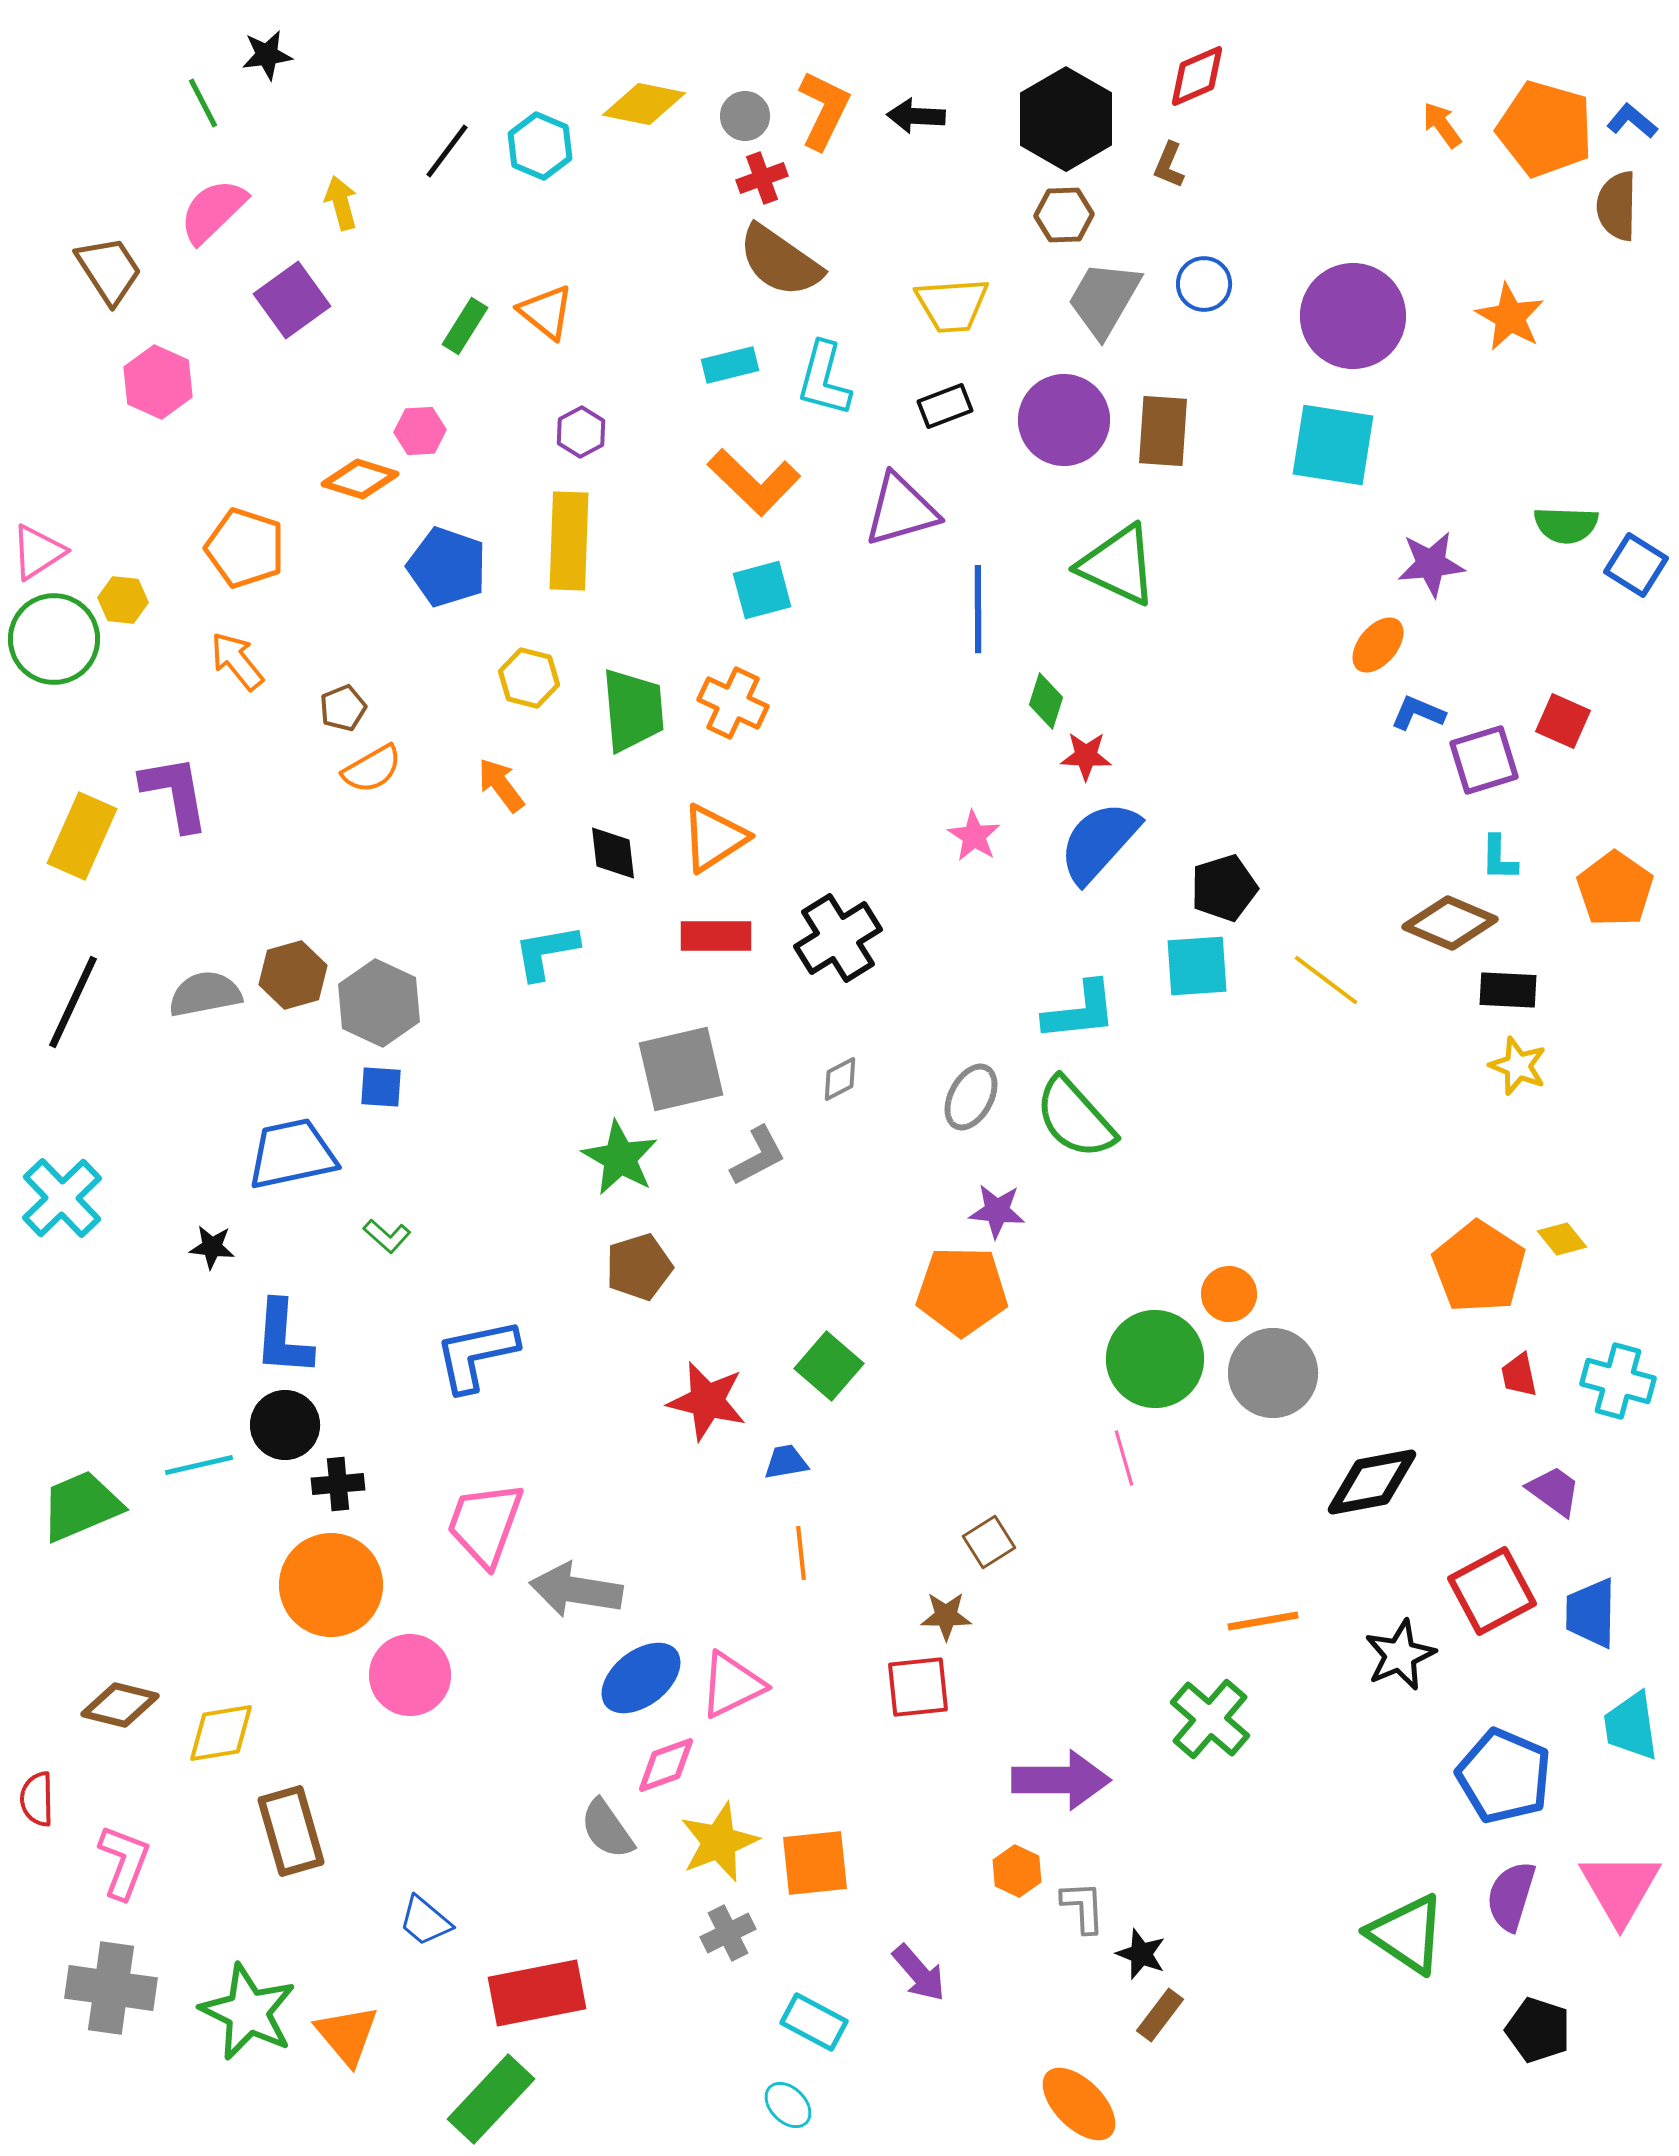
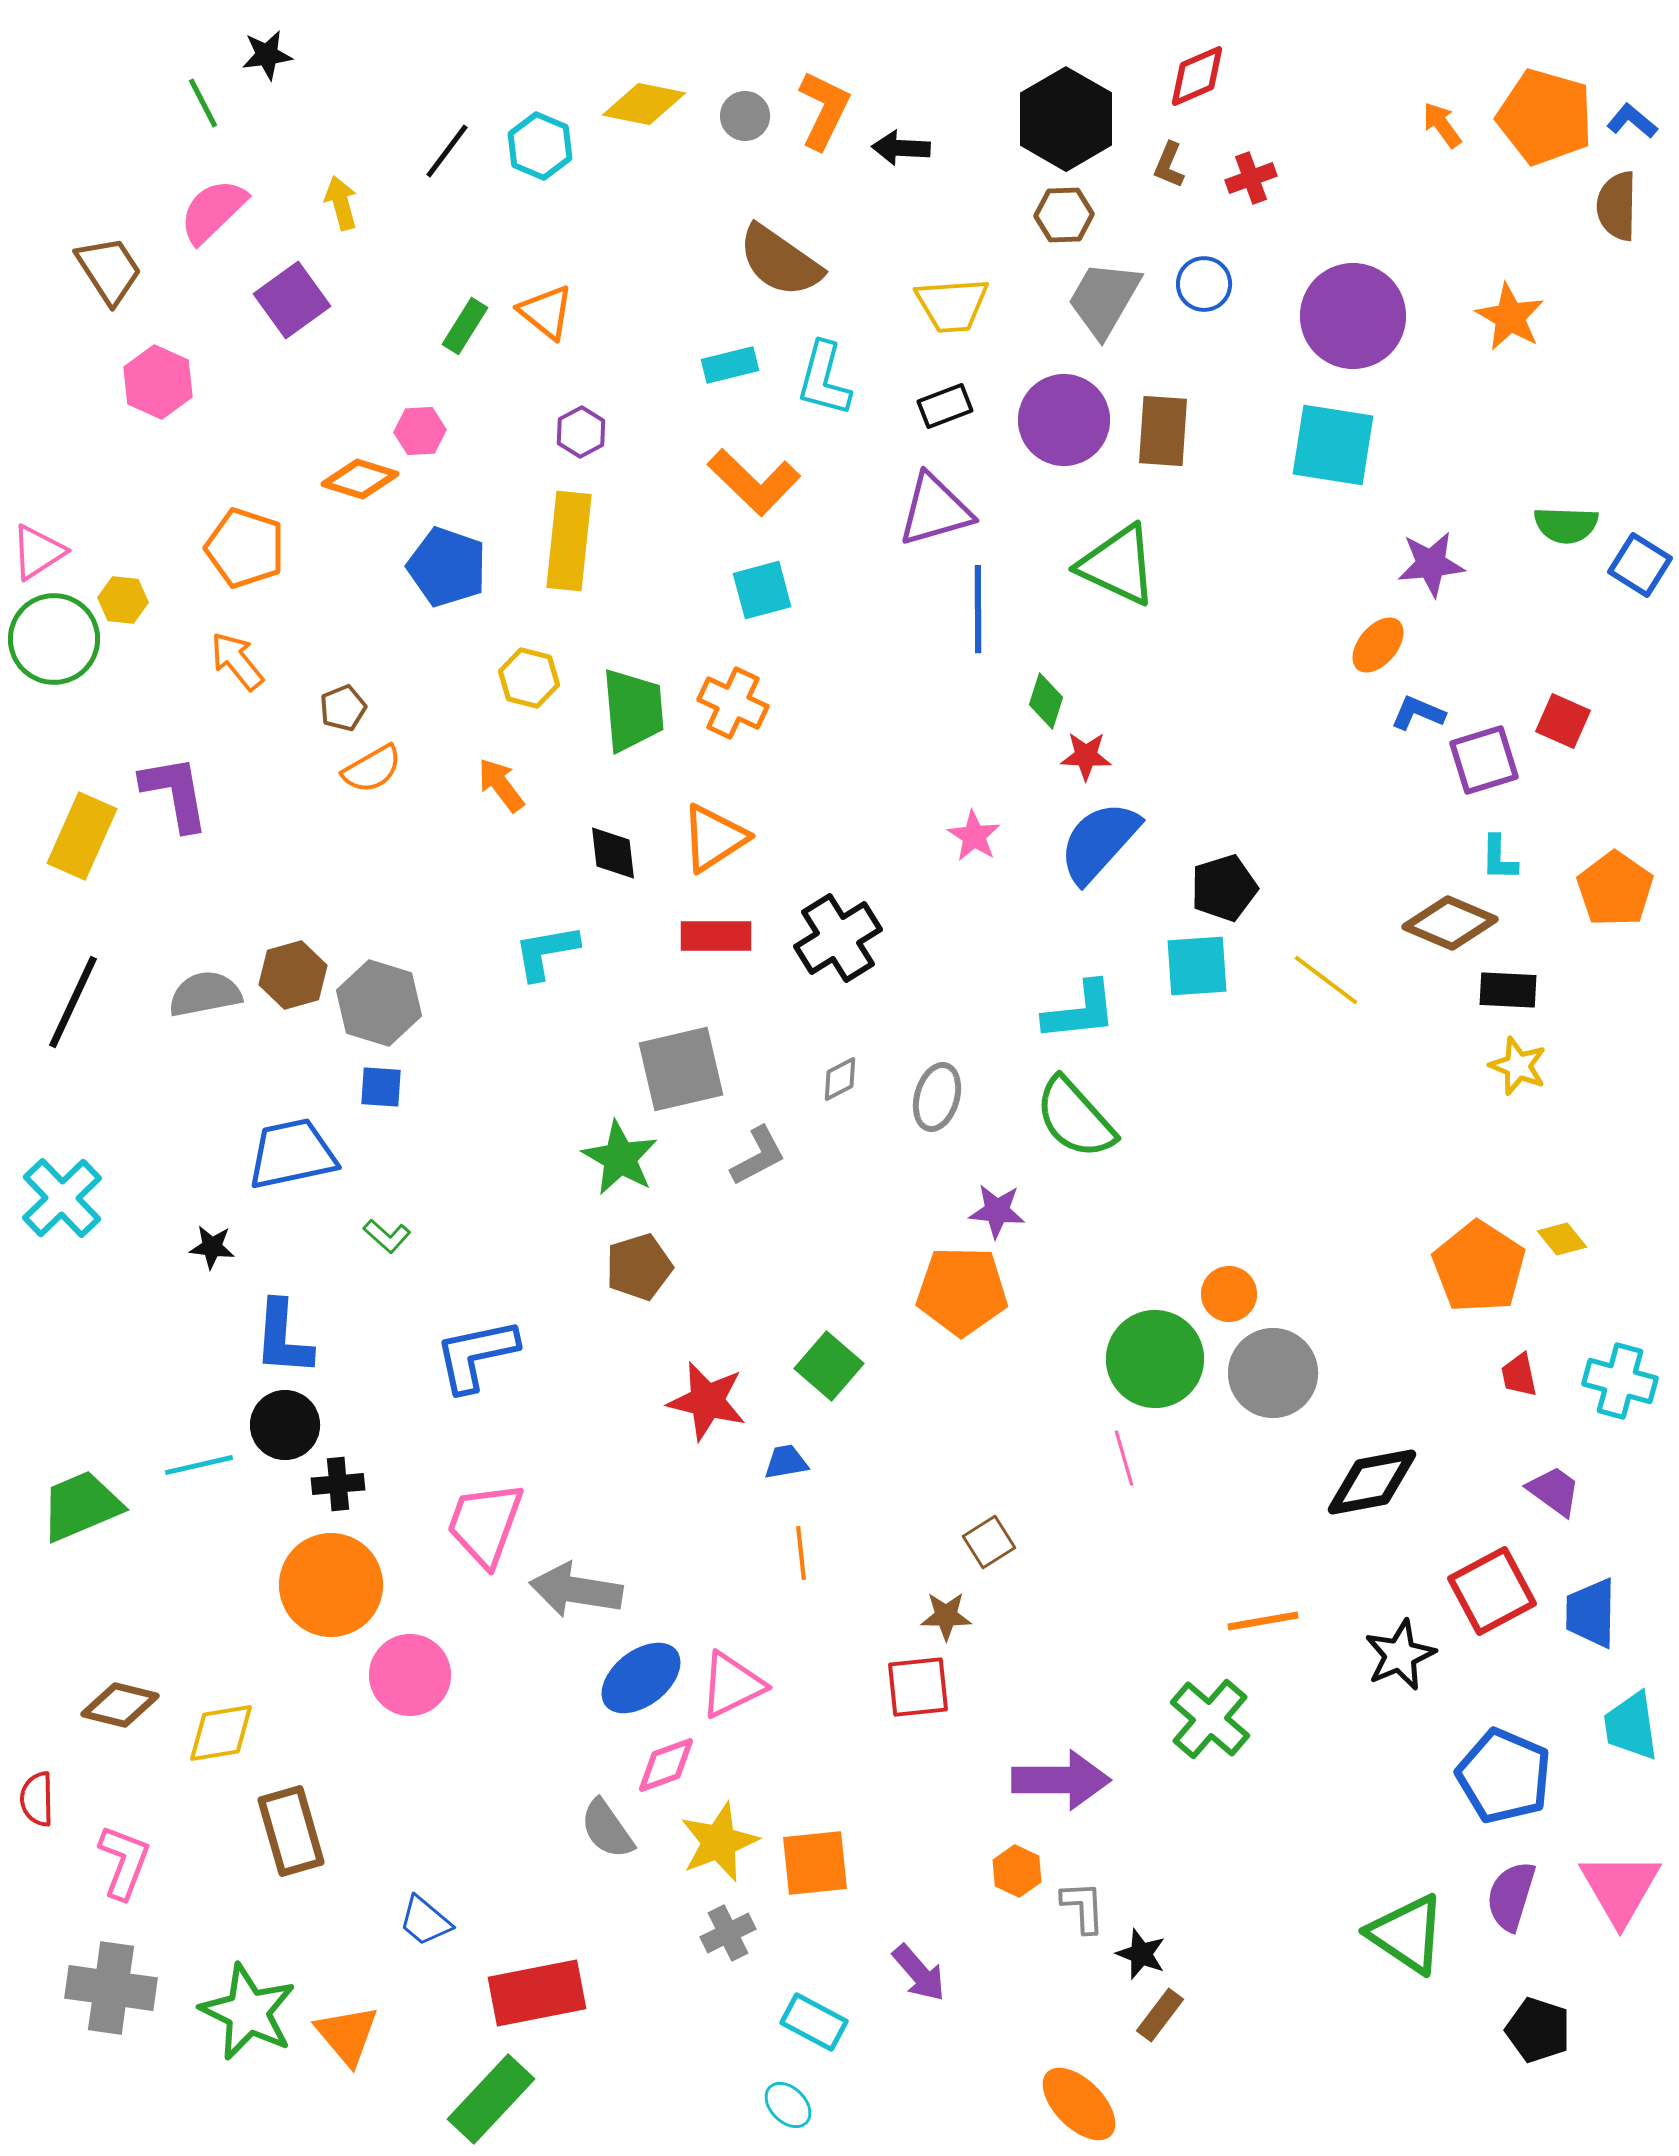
black arrow at (916, 116): moved 15 px left, 32 px down
orange pentagon at (1545, 129): moved 12 px up
red cross at (762, 178): moved 489 px right
purple triangle at (901, 510): moved 34 px right
yellow rectangle at (569, 541): rotated 4 degrees clockwise
blue square at (1636, 565): moved 4 px right
gray hexagon at (379, 1003): rotated 8 degrees counterclockwise
gray ellipse at (971, 1097): moved 34 px left; rotated 12 degrees counterclockwise
cyan cross at (1618, 1381): moved 2 px right
